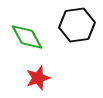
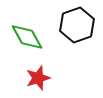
black hexagon: rotated 12 degrees counterclockwise
